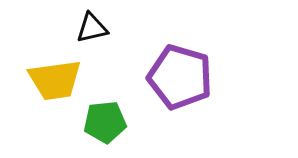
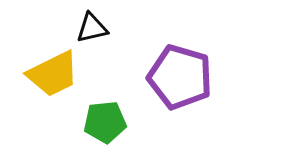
yellow trapezoid: moved 2 px left, 6 px up; rotated 18 degrees counterclockwise
